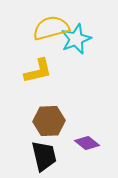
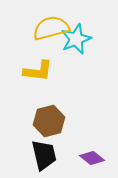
yellow L-shape: rotated 20 degrees clockwise
brown hexagon: rotated 12 degrees counterclockwise
purple diamond: moved 5 px right, 15 px down
black trapezoid: moved 1 px up
